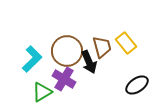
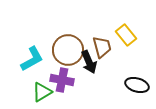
yellow rectangle: moved 8 px up
brown circle: moved 1 px right, 1 px up
cyan L-shape: rotated 16 degrees clockwise
purple cross: moved 2 px left, 1 px down; rotated 20 degrees counterclockwise
black ellipse: rotated 50 degrees clockwise
